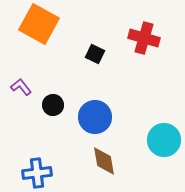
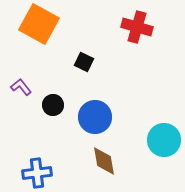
red cross: moved 7 px left, 11 px up
black square: moved 11 px left, 8 px down
